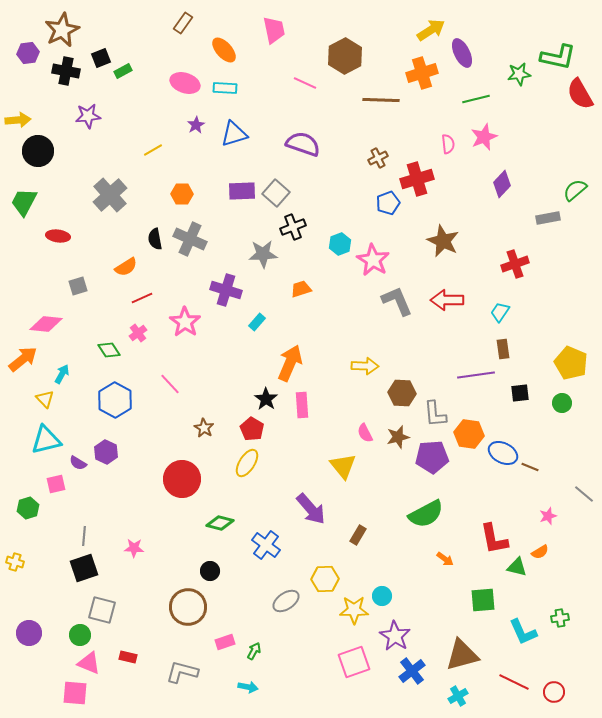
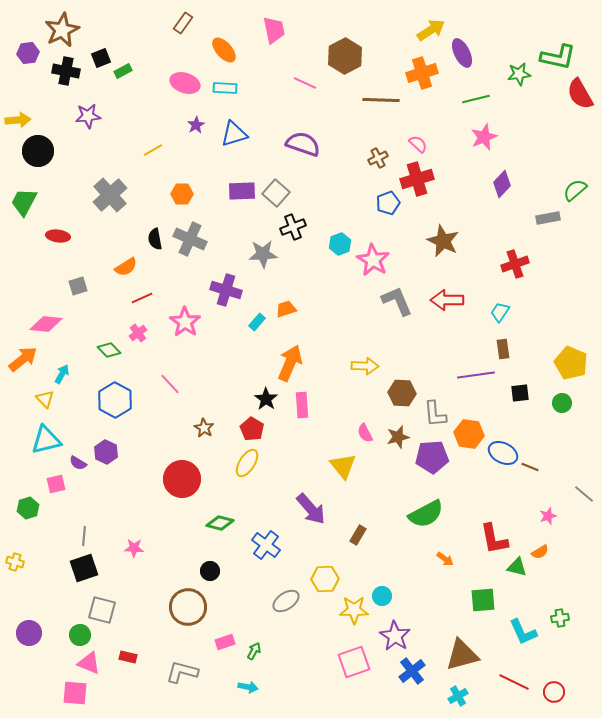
pink semicircle at (448, 144): moved 30 px left; rotated 42 degrees counterclockwise
orange trapezoid at (301, 289): moved 15 px left, 20 px down
green diamond at (109, 350): rotated 10 degrees counterclockwise
